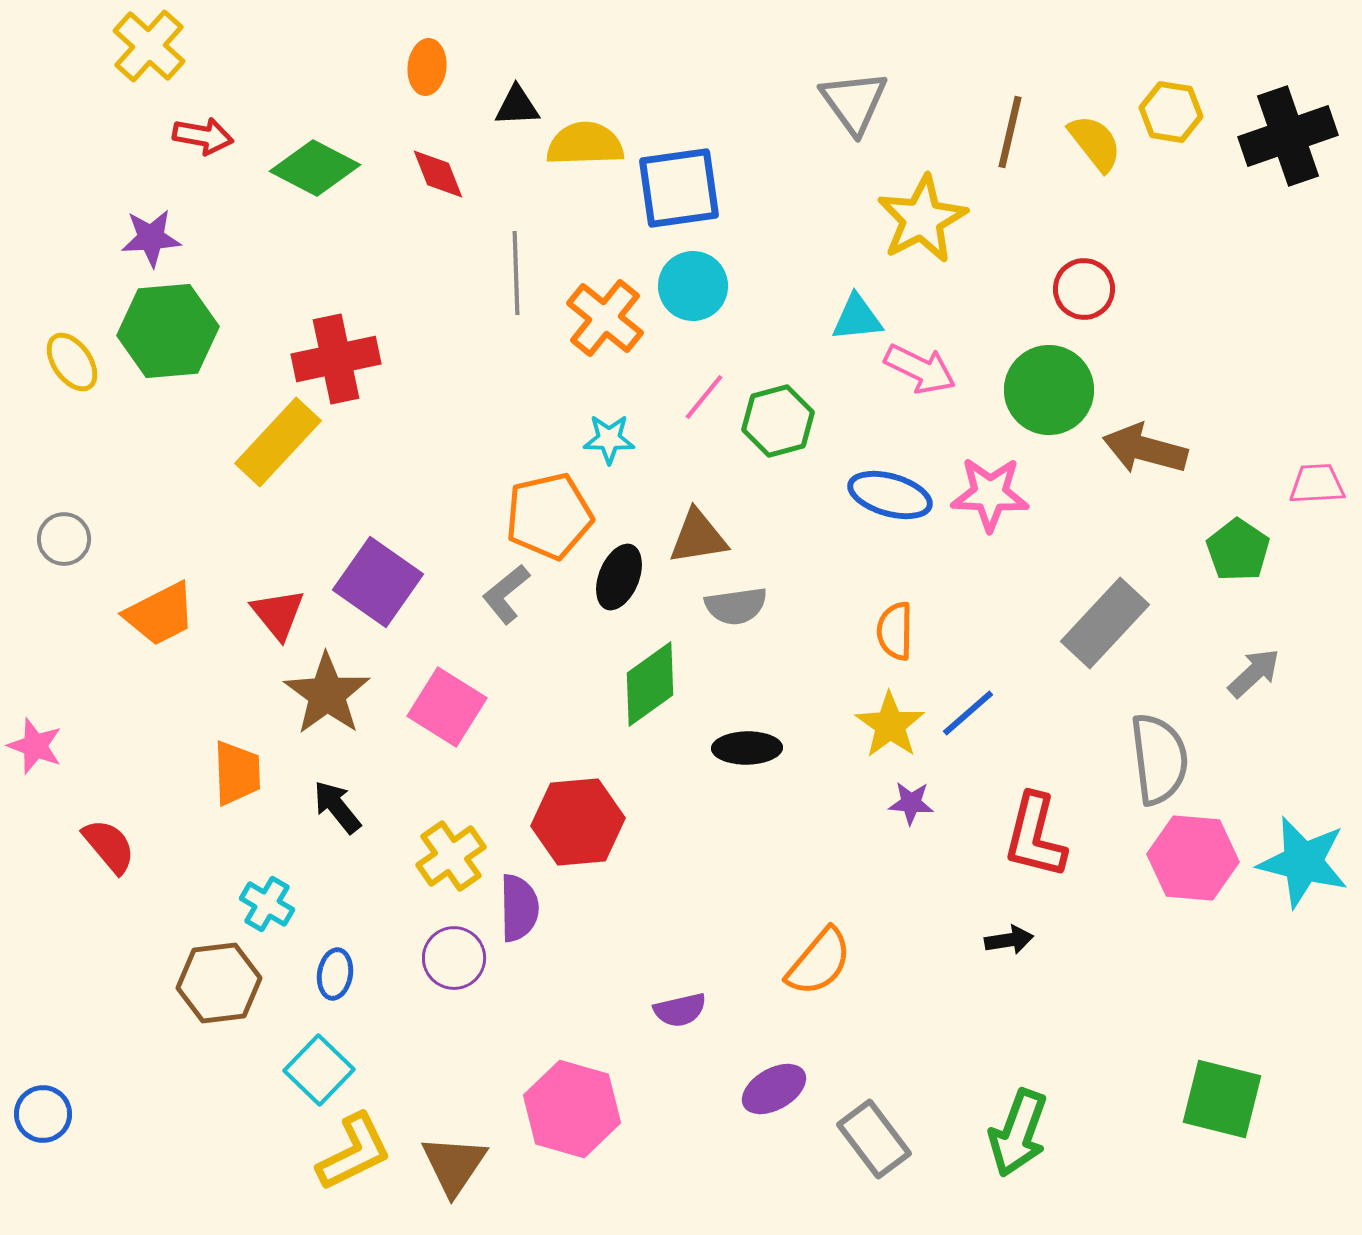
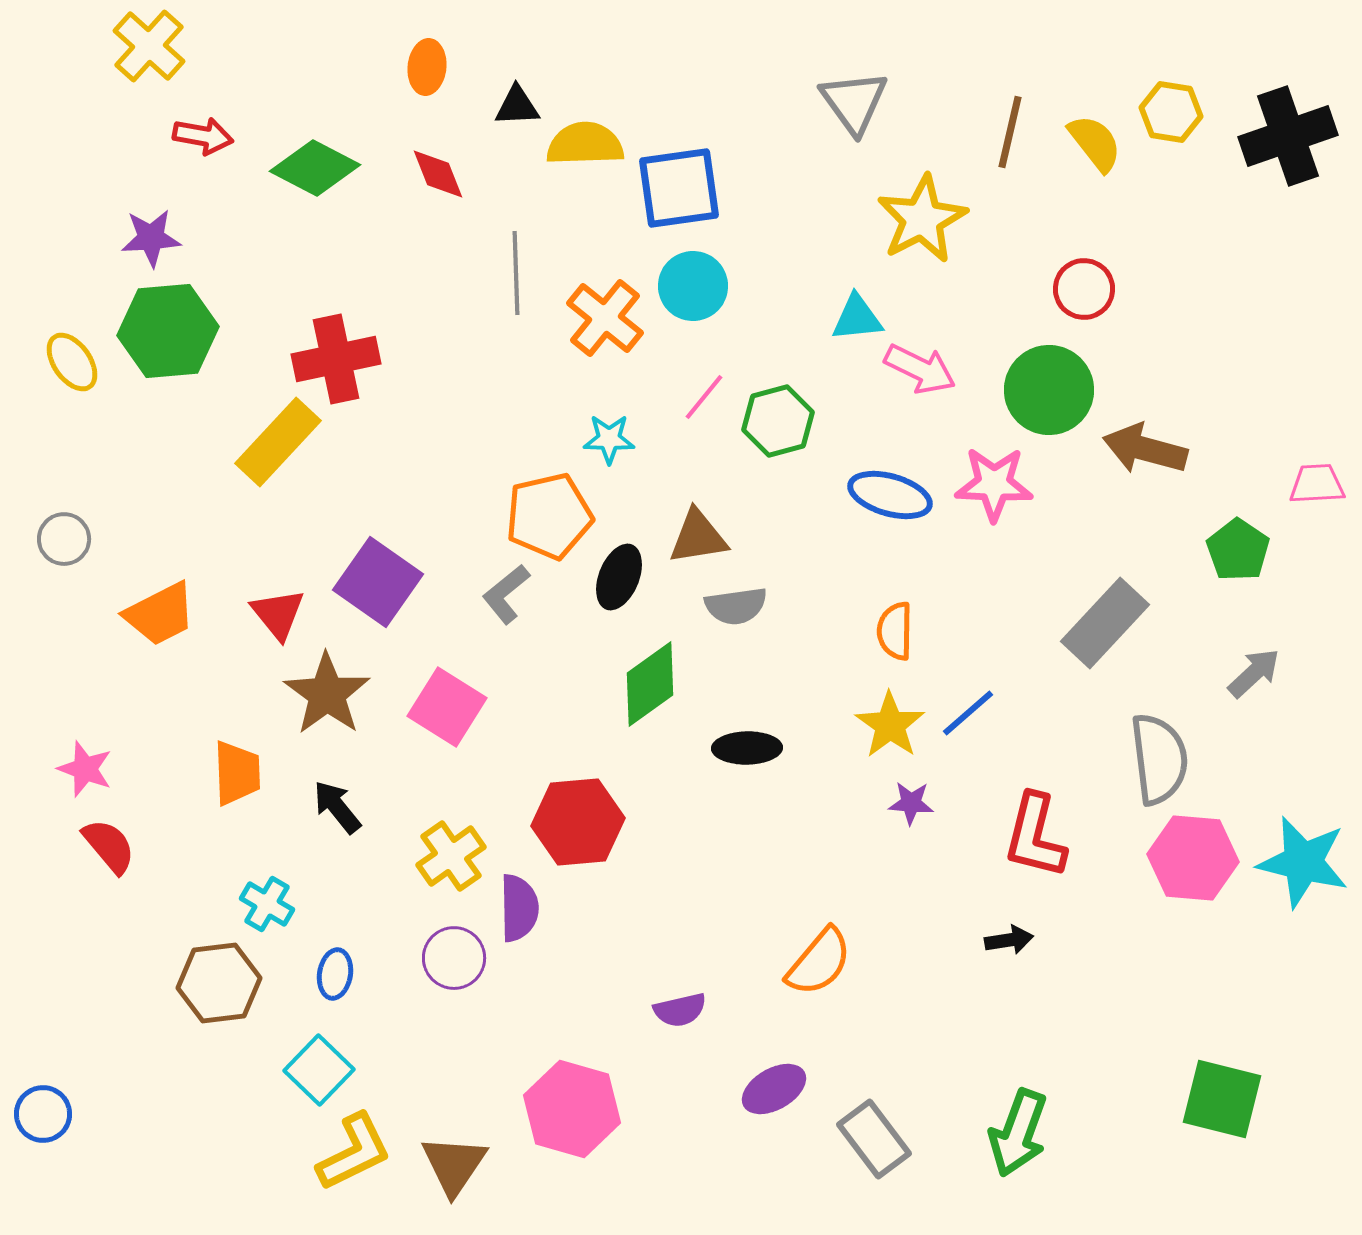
pink star at (990, 494): moved 4 px right, 10 px up
pink star at (35, 746): moved 50 px right, 23 px down
